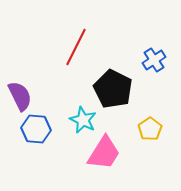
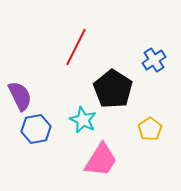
black pentagon: rotated 6 degrees clockwise
blue hexagon: rotated 16 degrees counterclockwise
pink trapezoid: moved 3 px left, 7 px down
